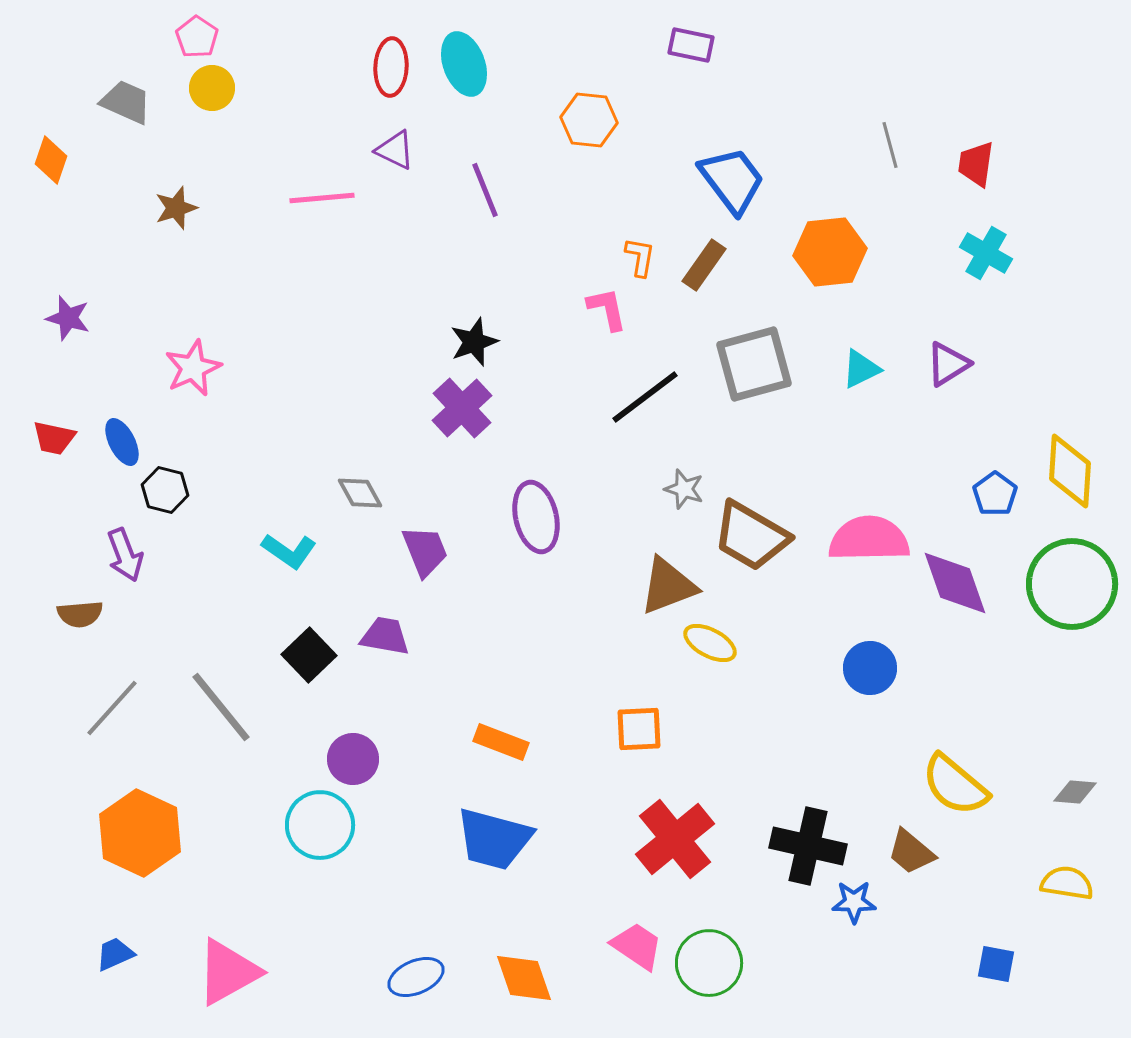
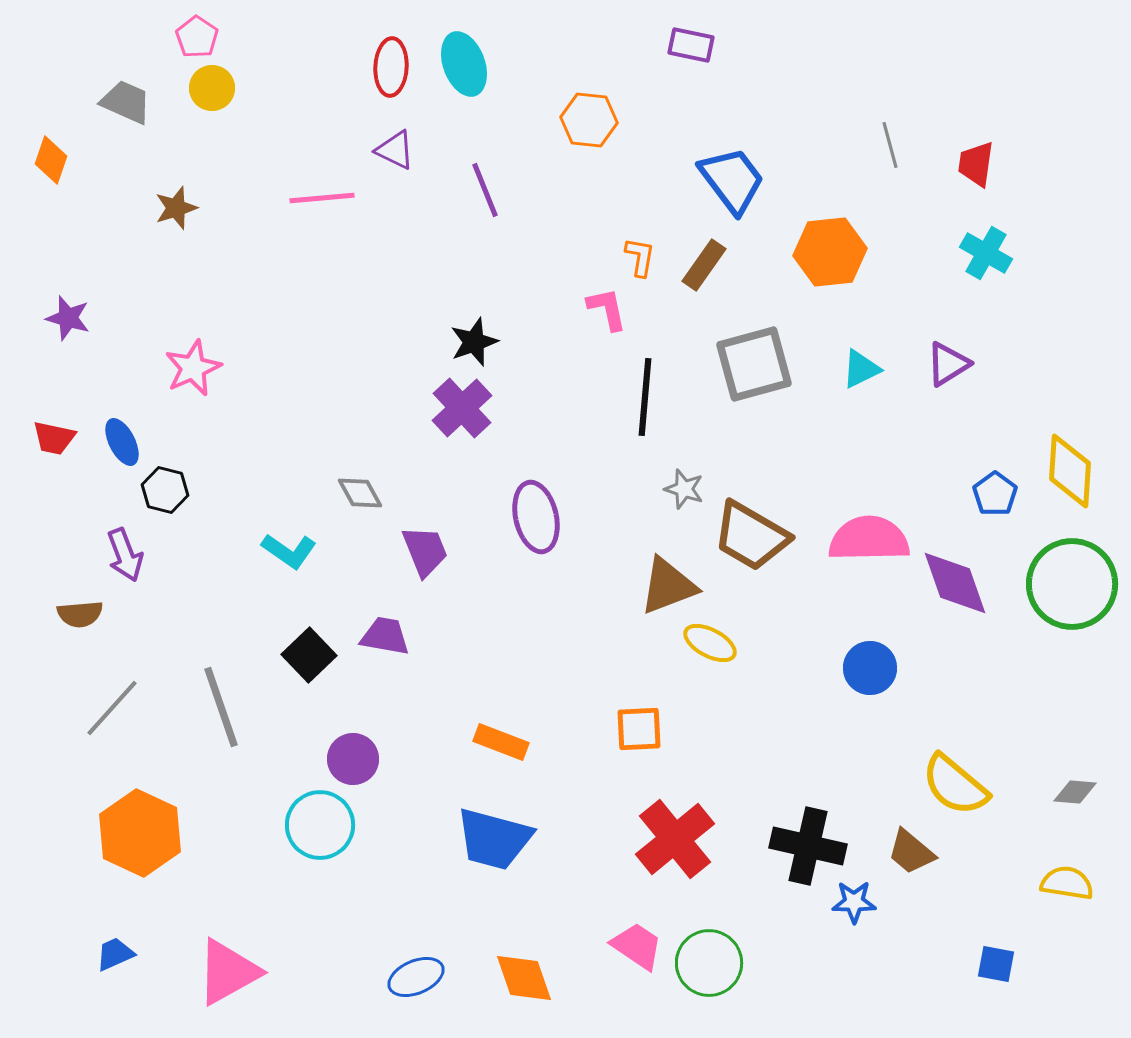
black line at (645, 397): rotated 48 degrees counterclockwise
gray line at (221, 707): rotated 20 degrees clockwise
